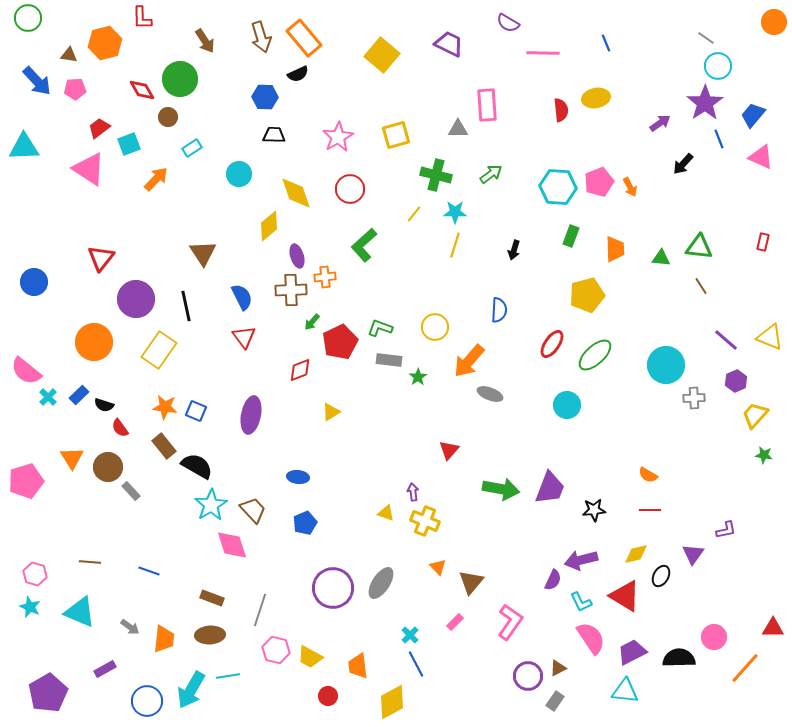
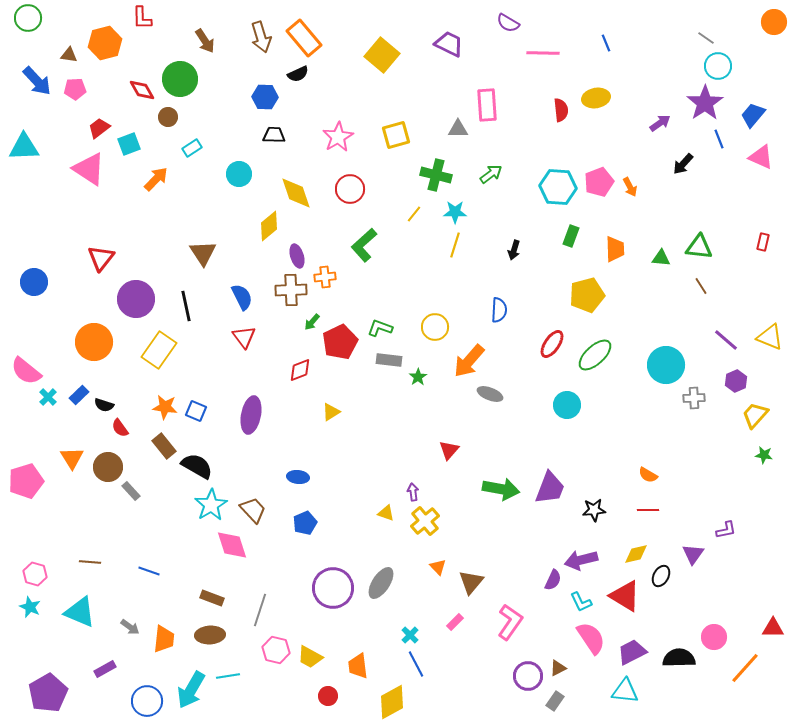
red line at (650, 510): moved 2 px left
yellow cross at (425, 521): rotated 28 degrees clockwise
